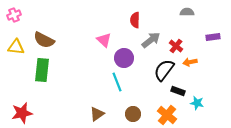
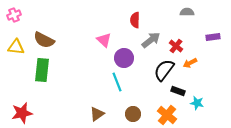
orange arrow: moved 1 px down; rotated 16 degrees counterclockwise
